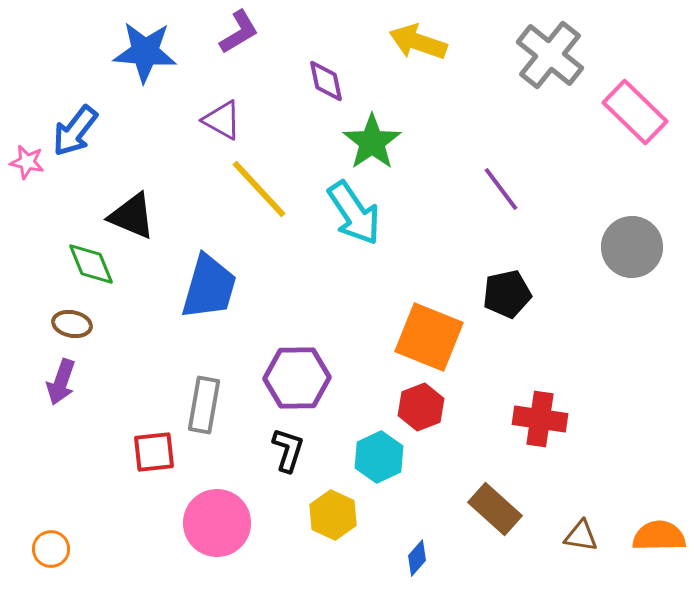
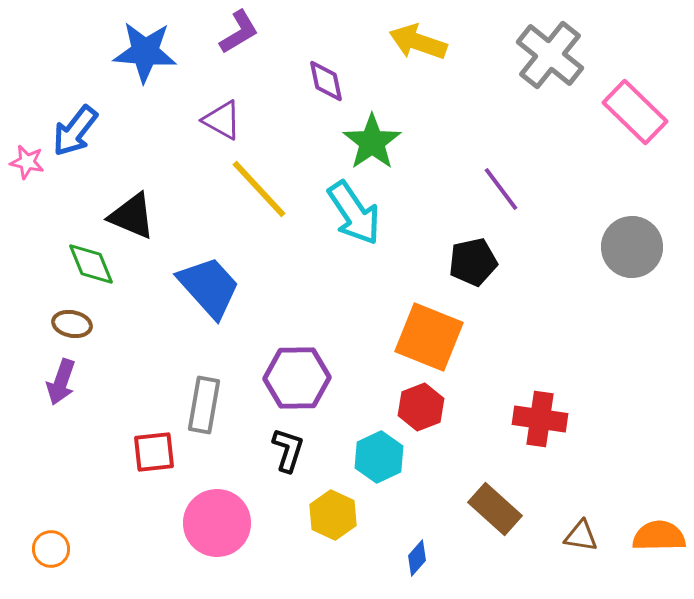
blue trapezoid: rotated 58 degrees counterclockwise
black pentagon: moved 34 px left, 32 px up
